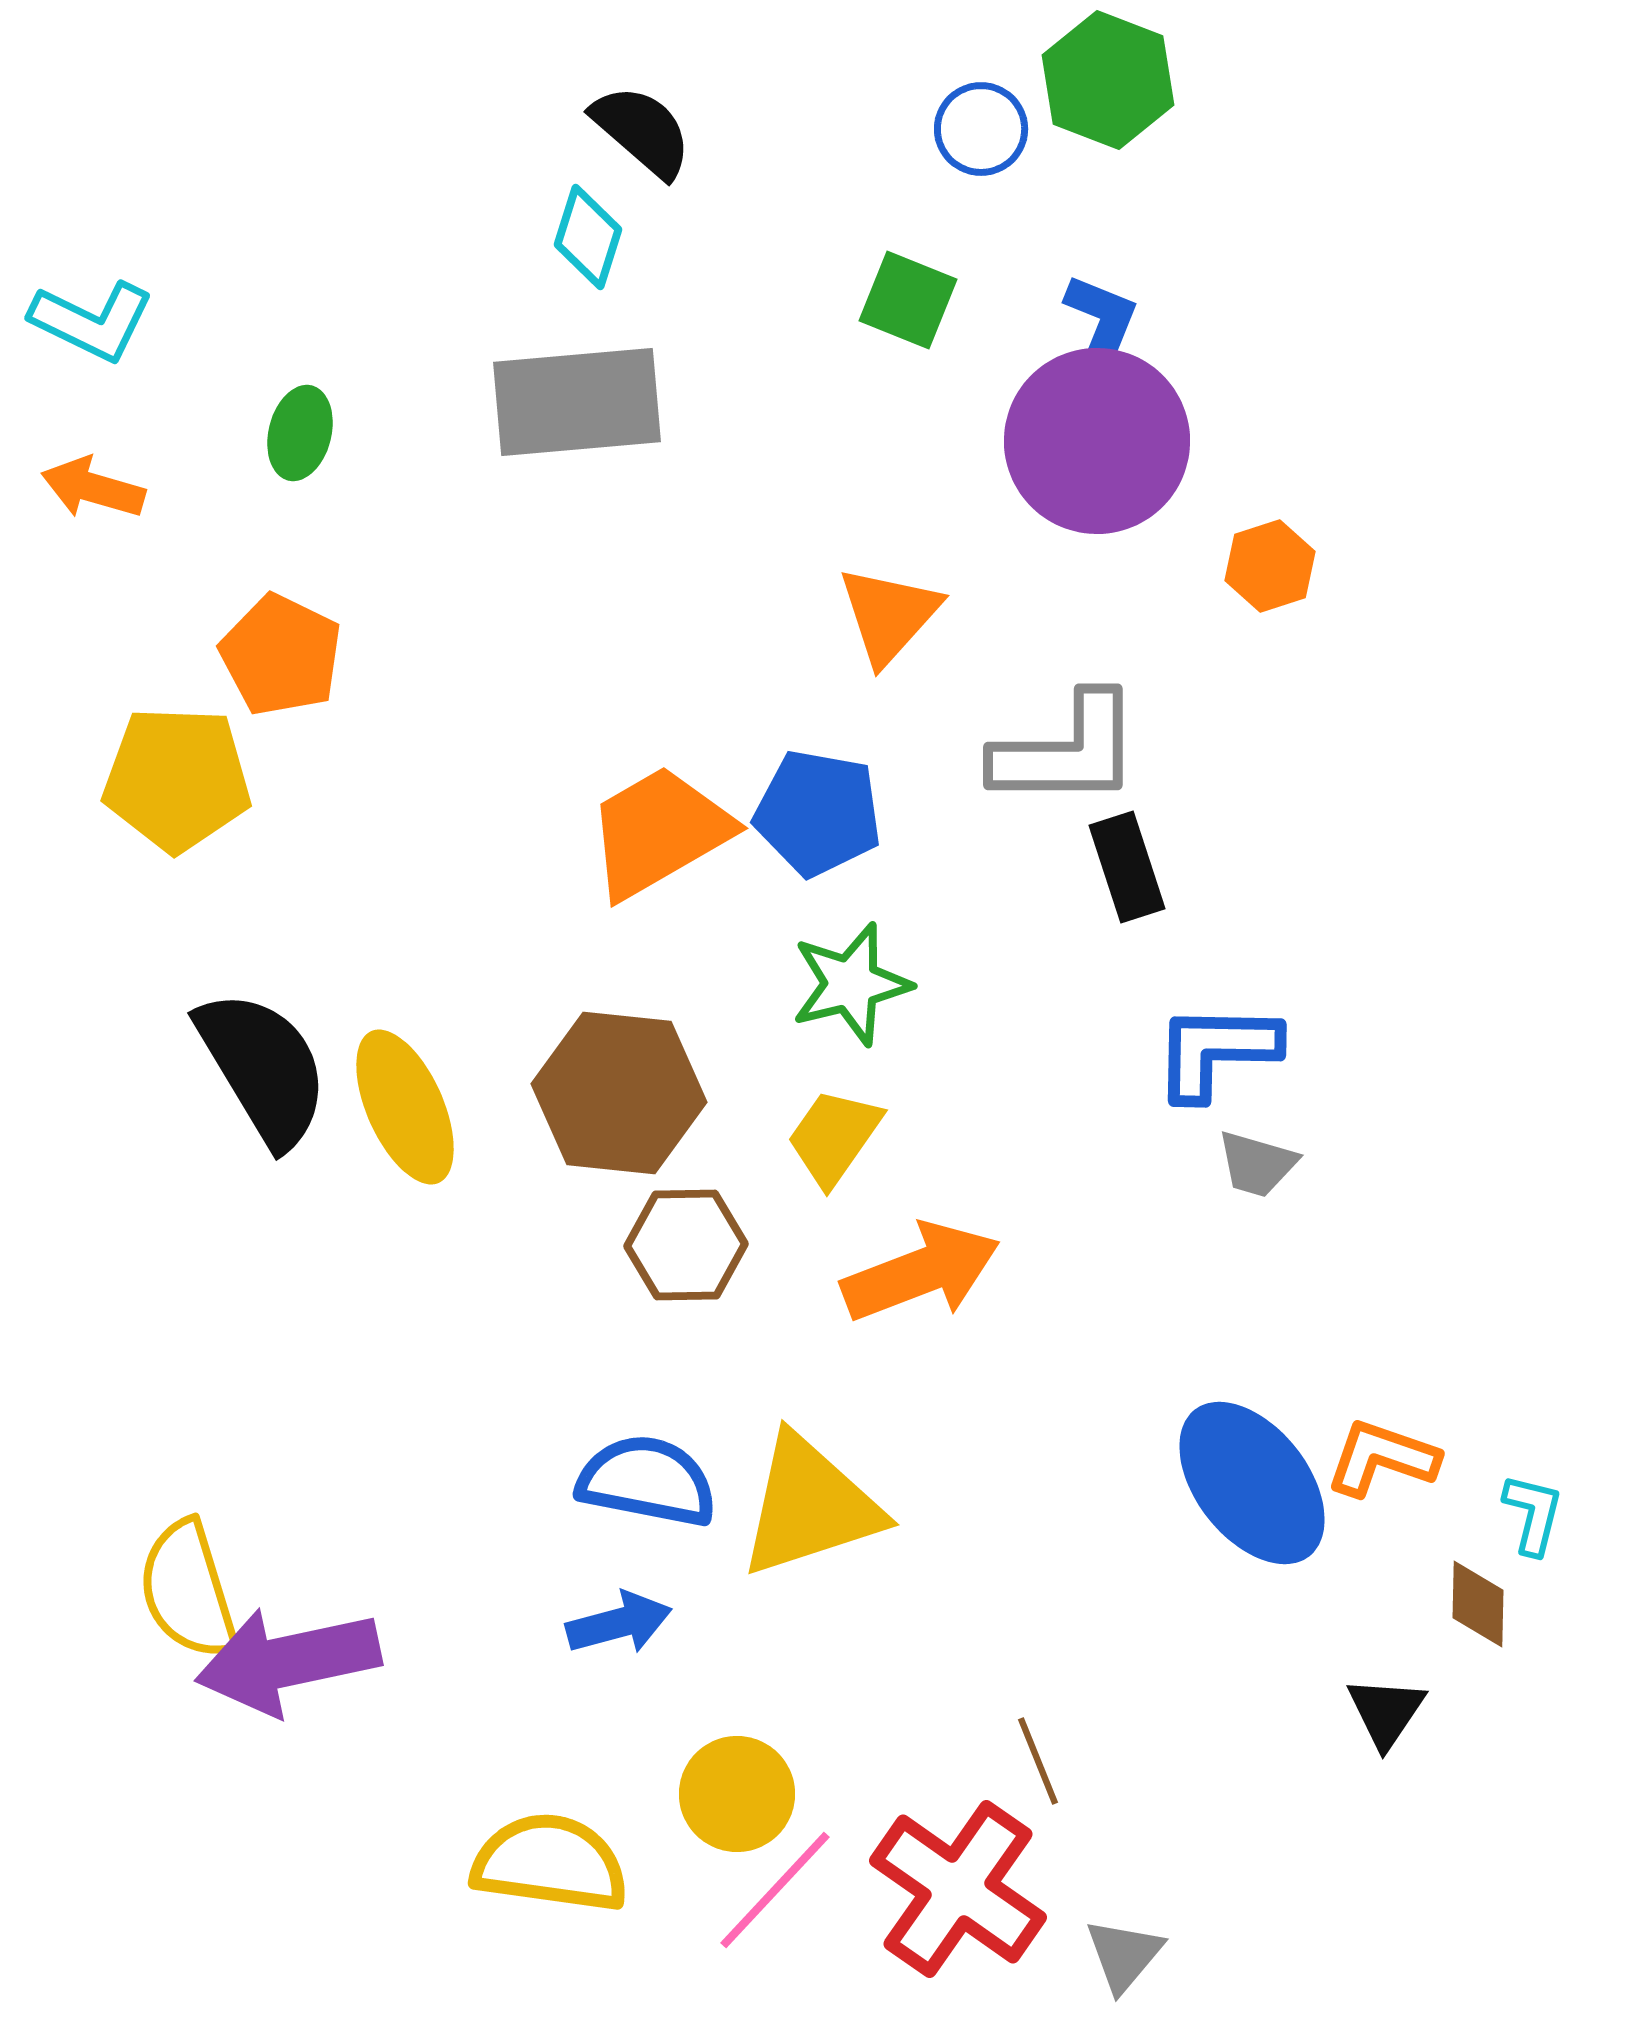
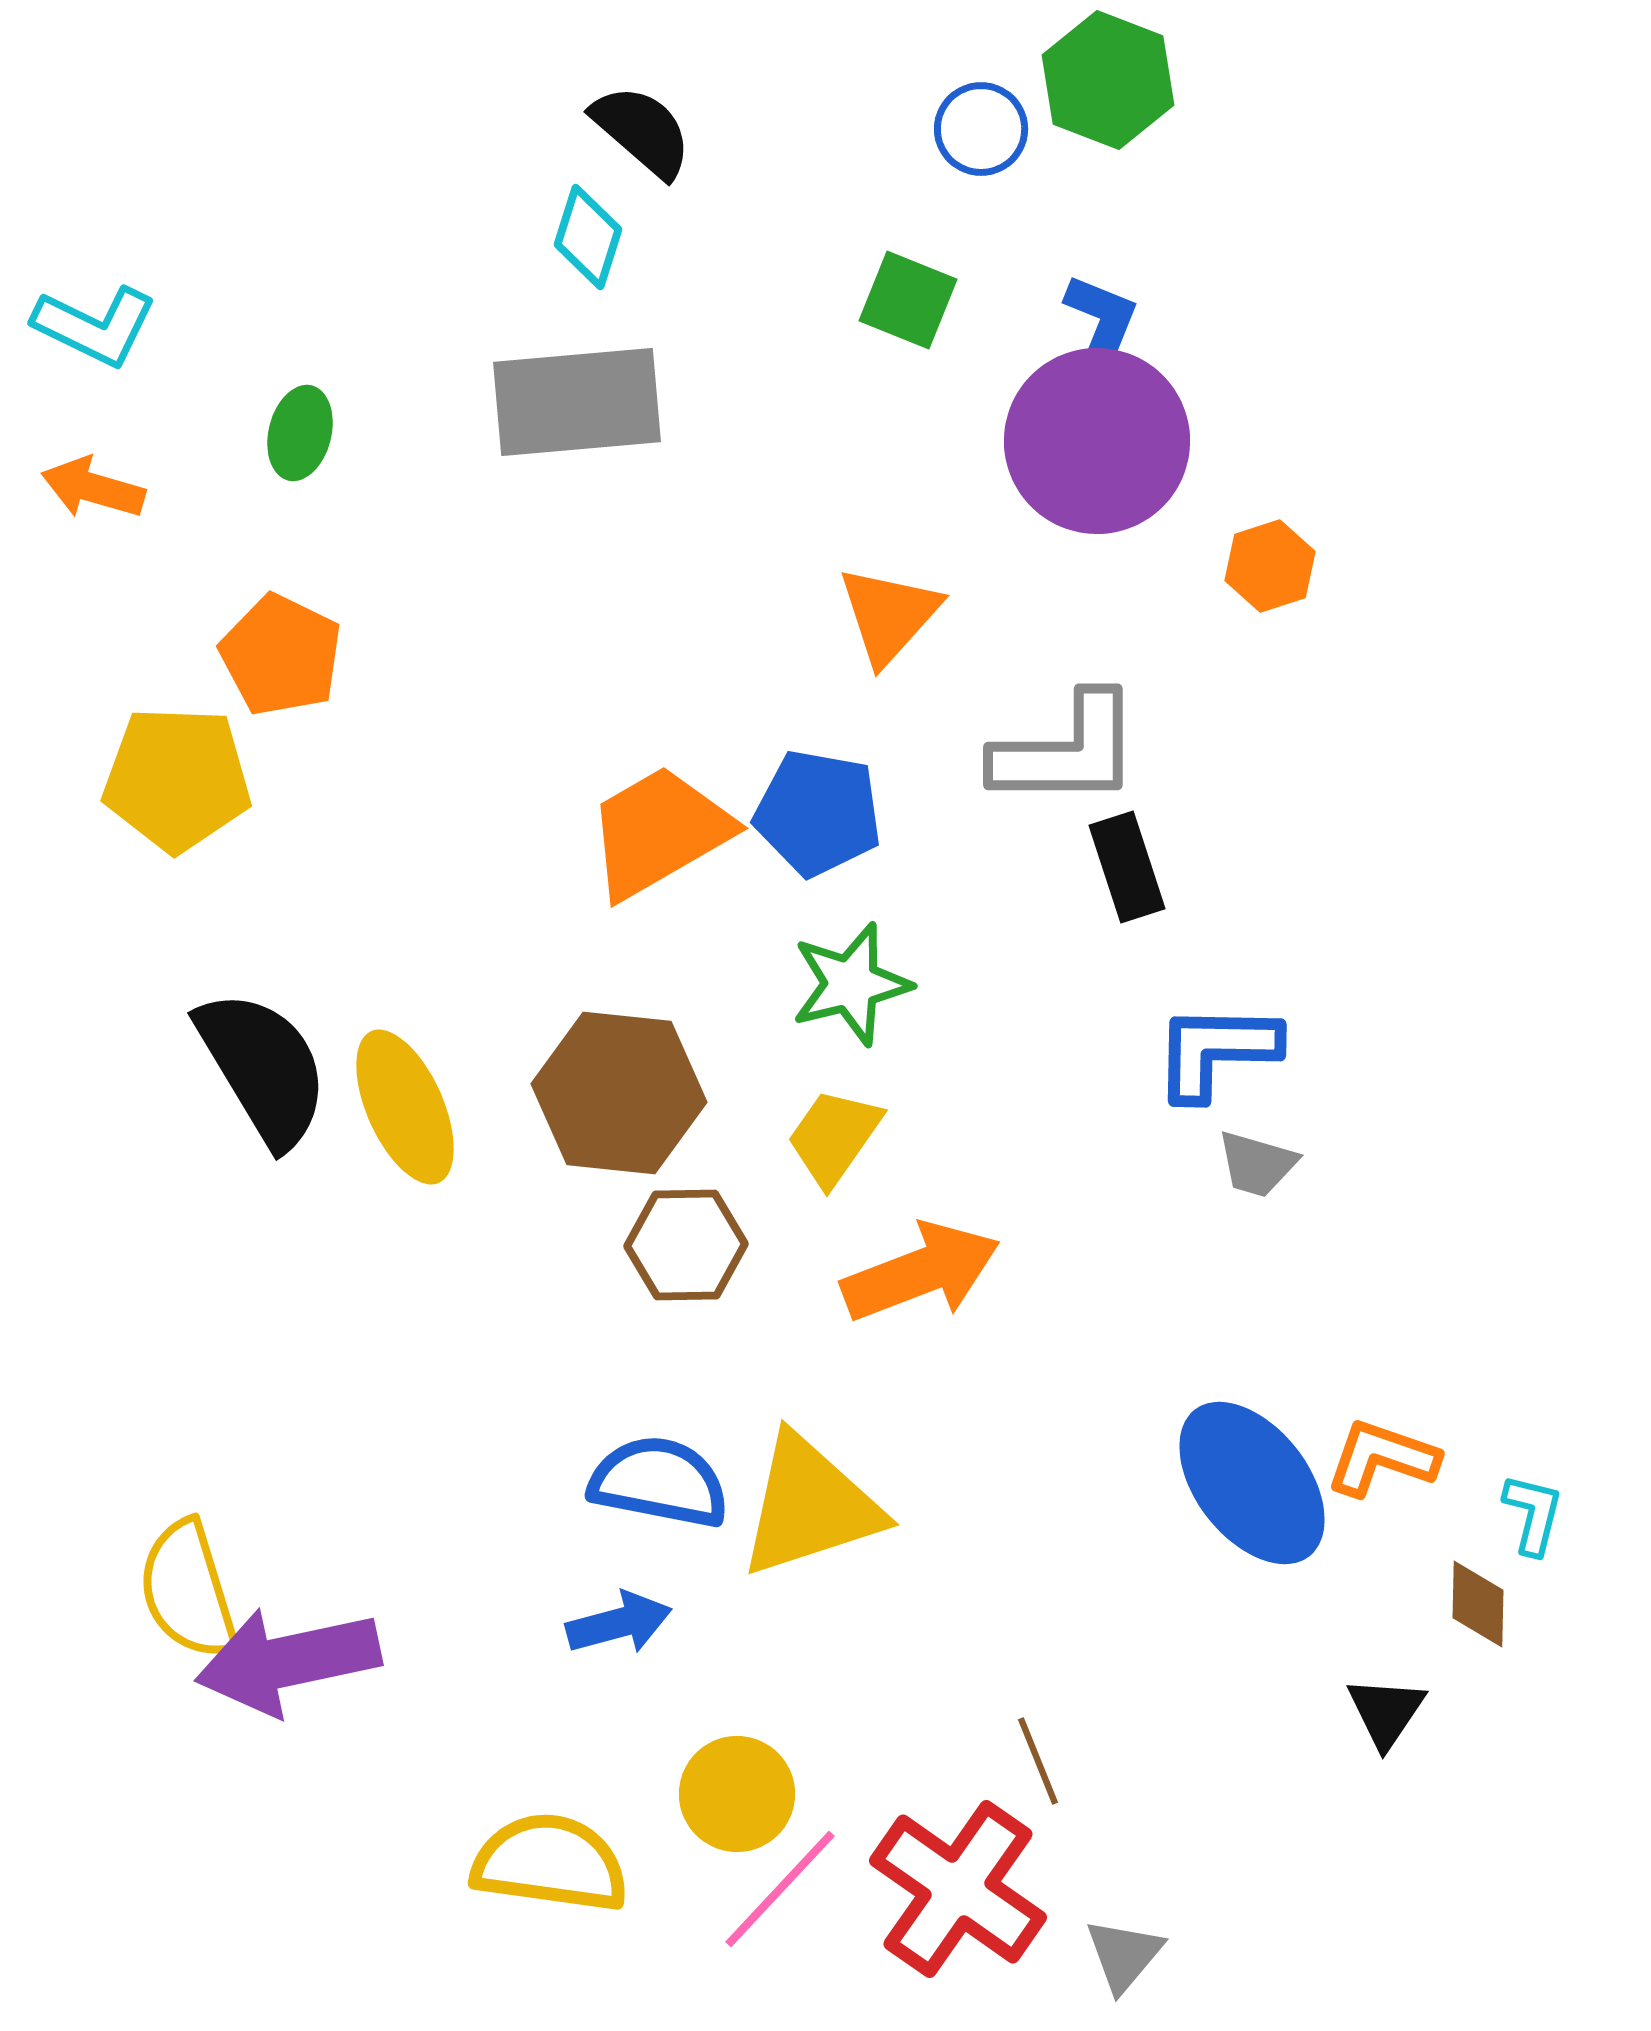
cyan L-shape at (92, 321): moved 3 px right, 5 px down
blue semicircle at (647, 1481): moved 12 px right, 1 px down
pink line at (775, 1890): moved 5 px right, 1 px up
